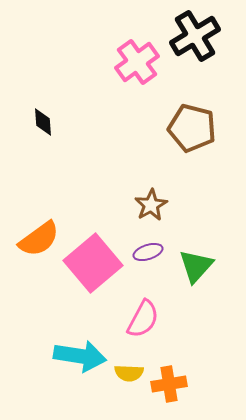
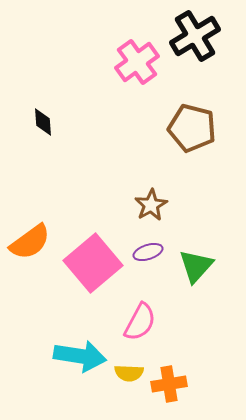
orange semicircle: moved 9 px left, 3 px down
pink semicircle: moved 3 px left, 3 px down
